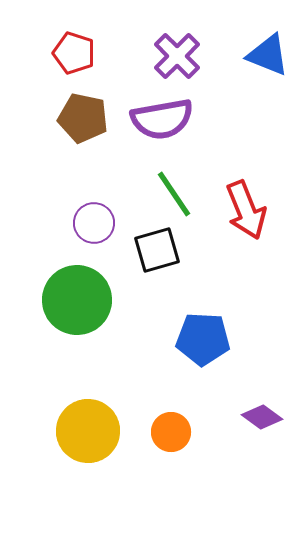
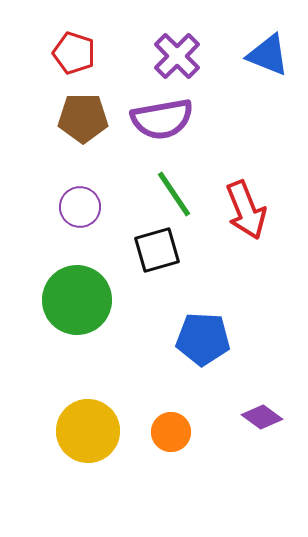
brown pentagon: rotated 12 degrees counterclockwise
purple circle: moved 14 px left, 16 px up
